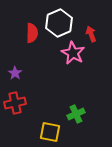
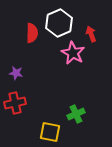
purple star: moved 1 px right; rotated 24 degrees counterclockwise
